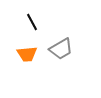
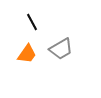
orange trapezoid: rotated 50 degrees counterclockwise
